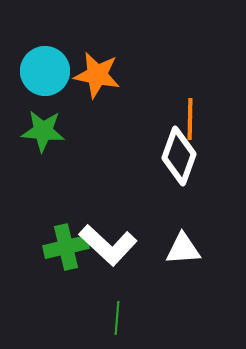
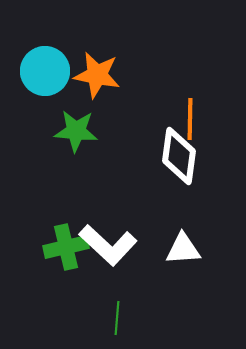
green star: moved 33 px right
white diamond: rotated 12 degrees counterclockwise
